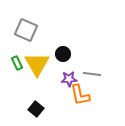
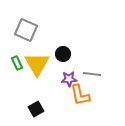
black square: rotated 21 degrees clockwise
